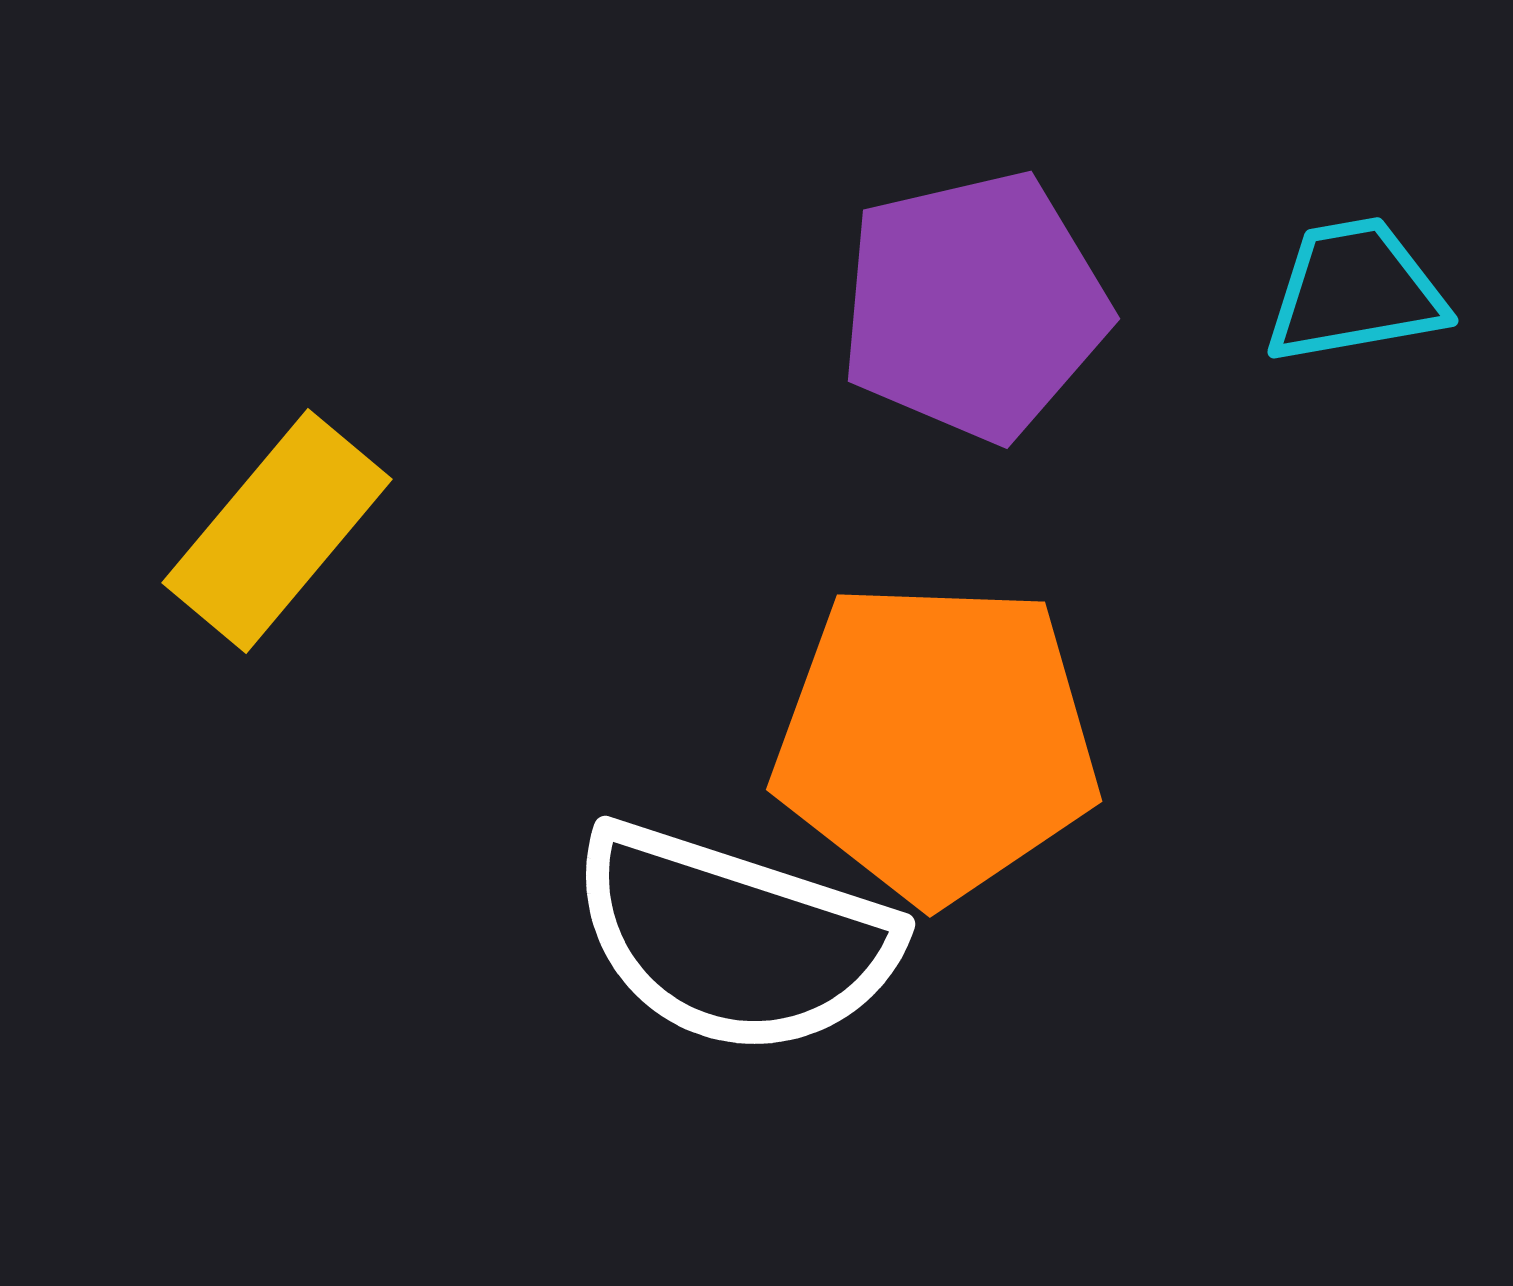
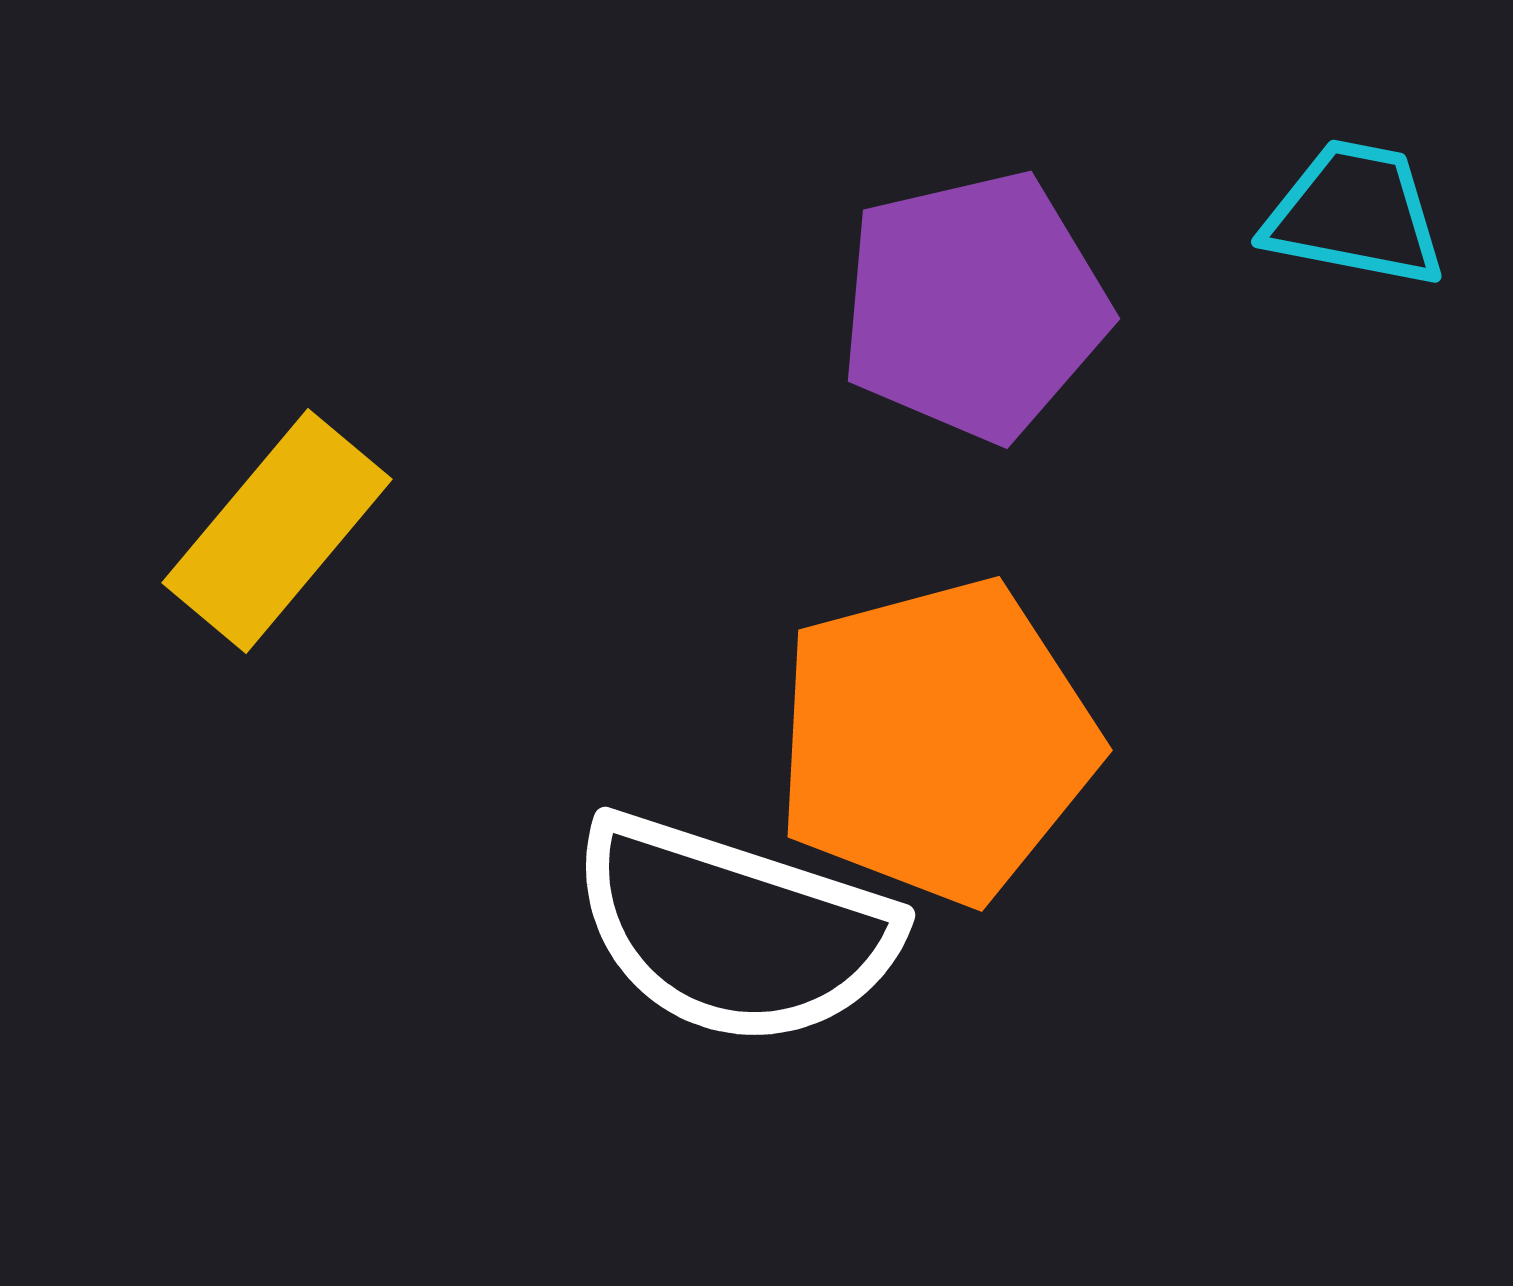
cyan trapezoid: moved 77 px up; rotated 21 degrees clockwise
orange pentagon: rotated 17 degrees counterclockwise
white semicircle: moved 9 px up
